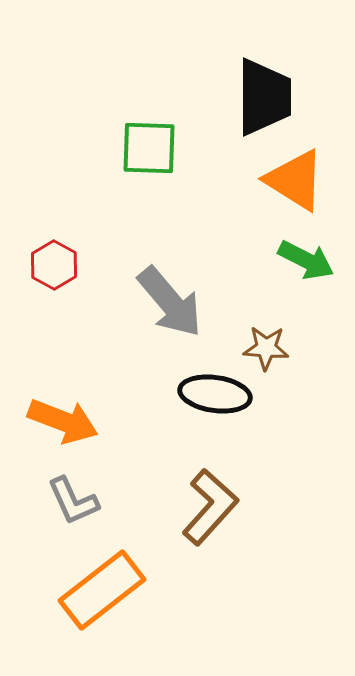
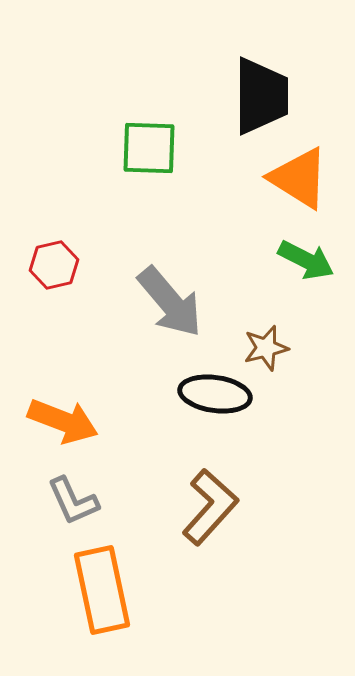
black trapezoid: moved 3 px left, 1 px up
orange triangle: moved 4 px right, 2 px up
red hexagon: rotated 18 degrees clockwise
brown star: rotated 18 degrees counterclockwise
orange rectangle: rotated 64 degrees counterclockwise
